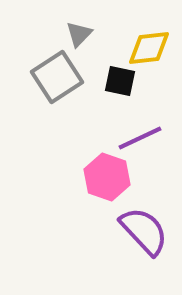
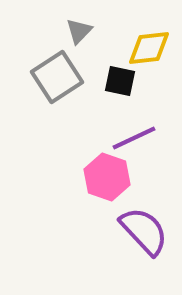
gray triangle: moved 3 px up
purple line: moved 6 px left
